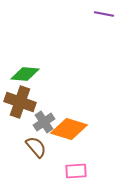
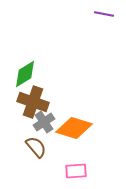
green diamond: rotated 36 degrees counterclockwise
brown cross: moved 13 px right
orange diamond: moved 5 px right, 1 px up
